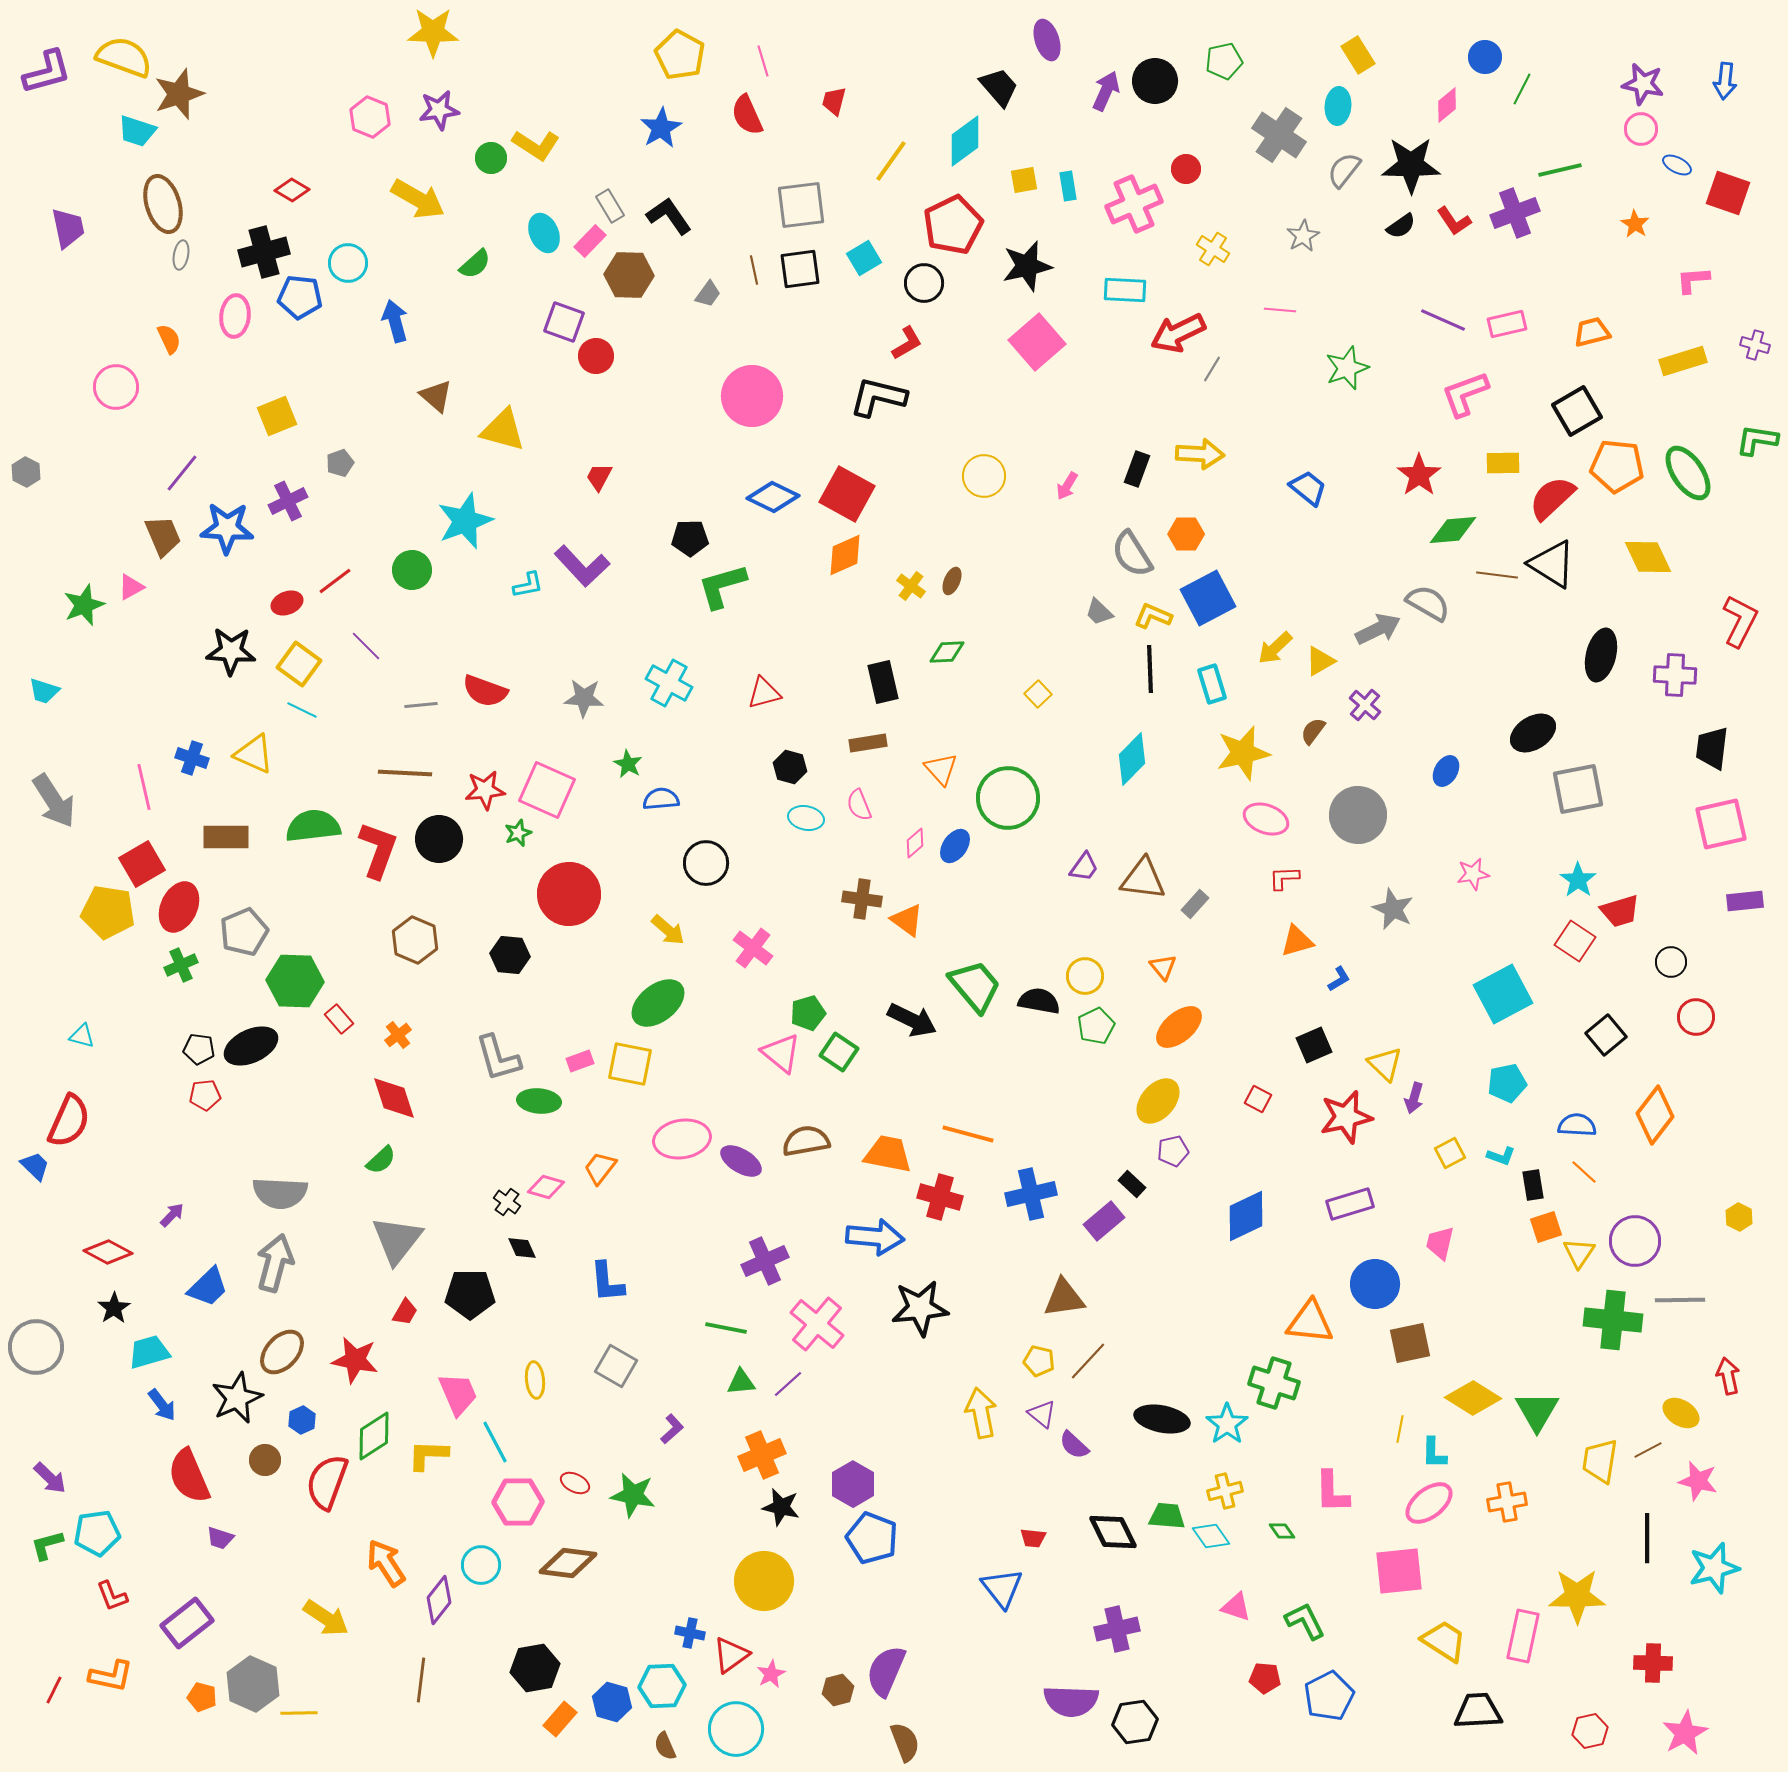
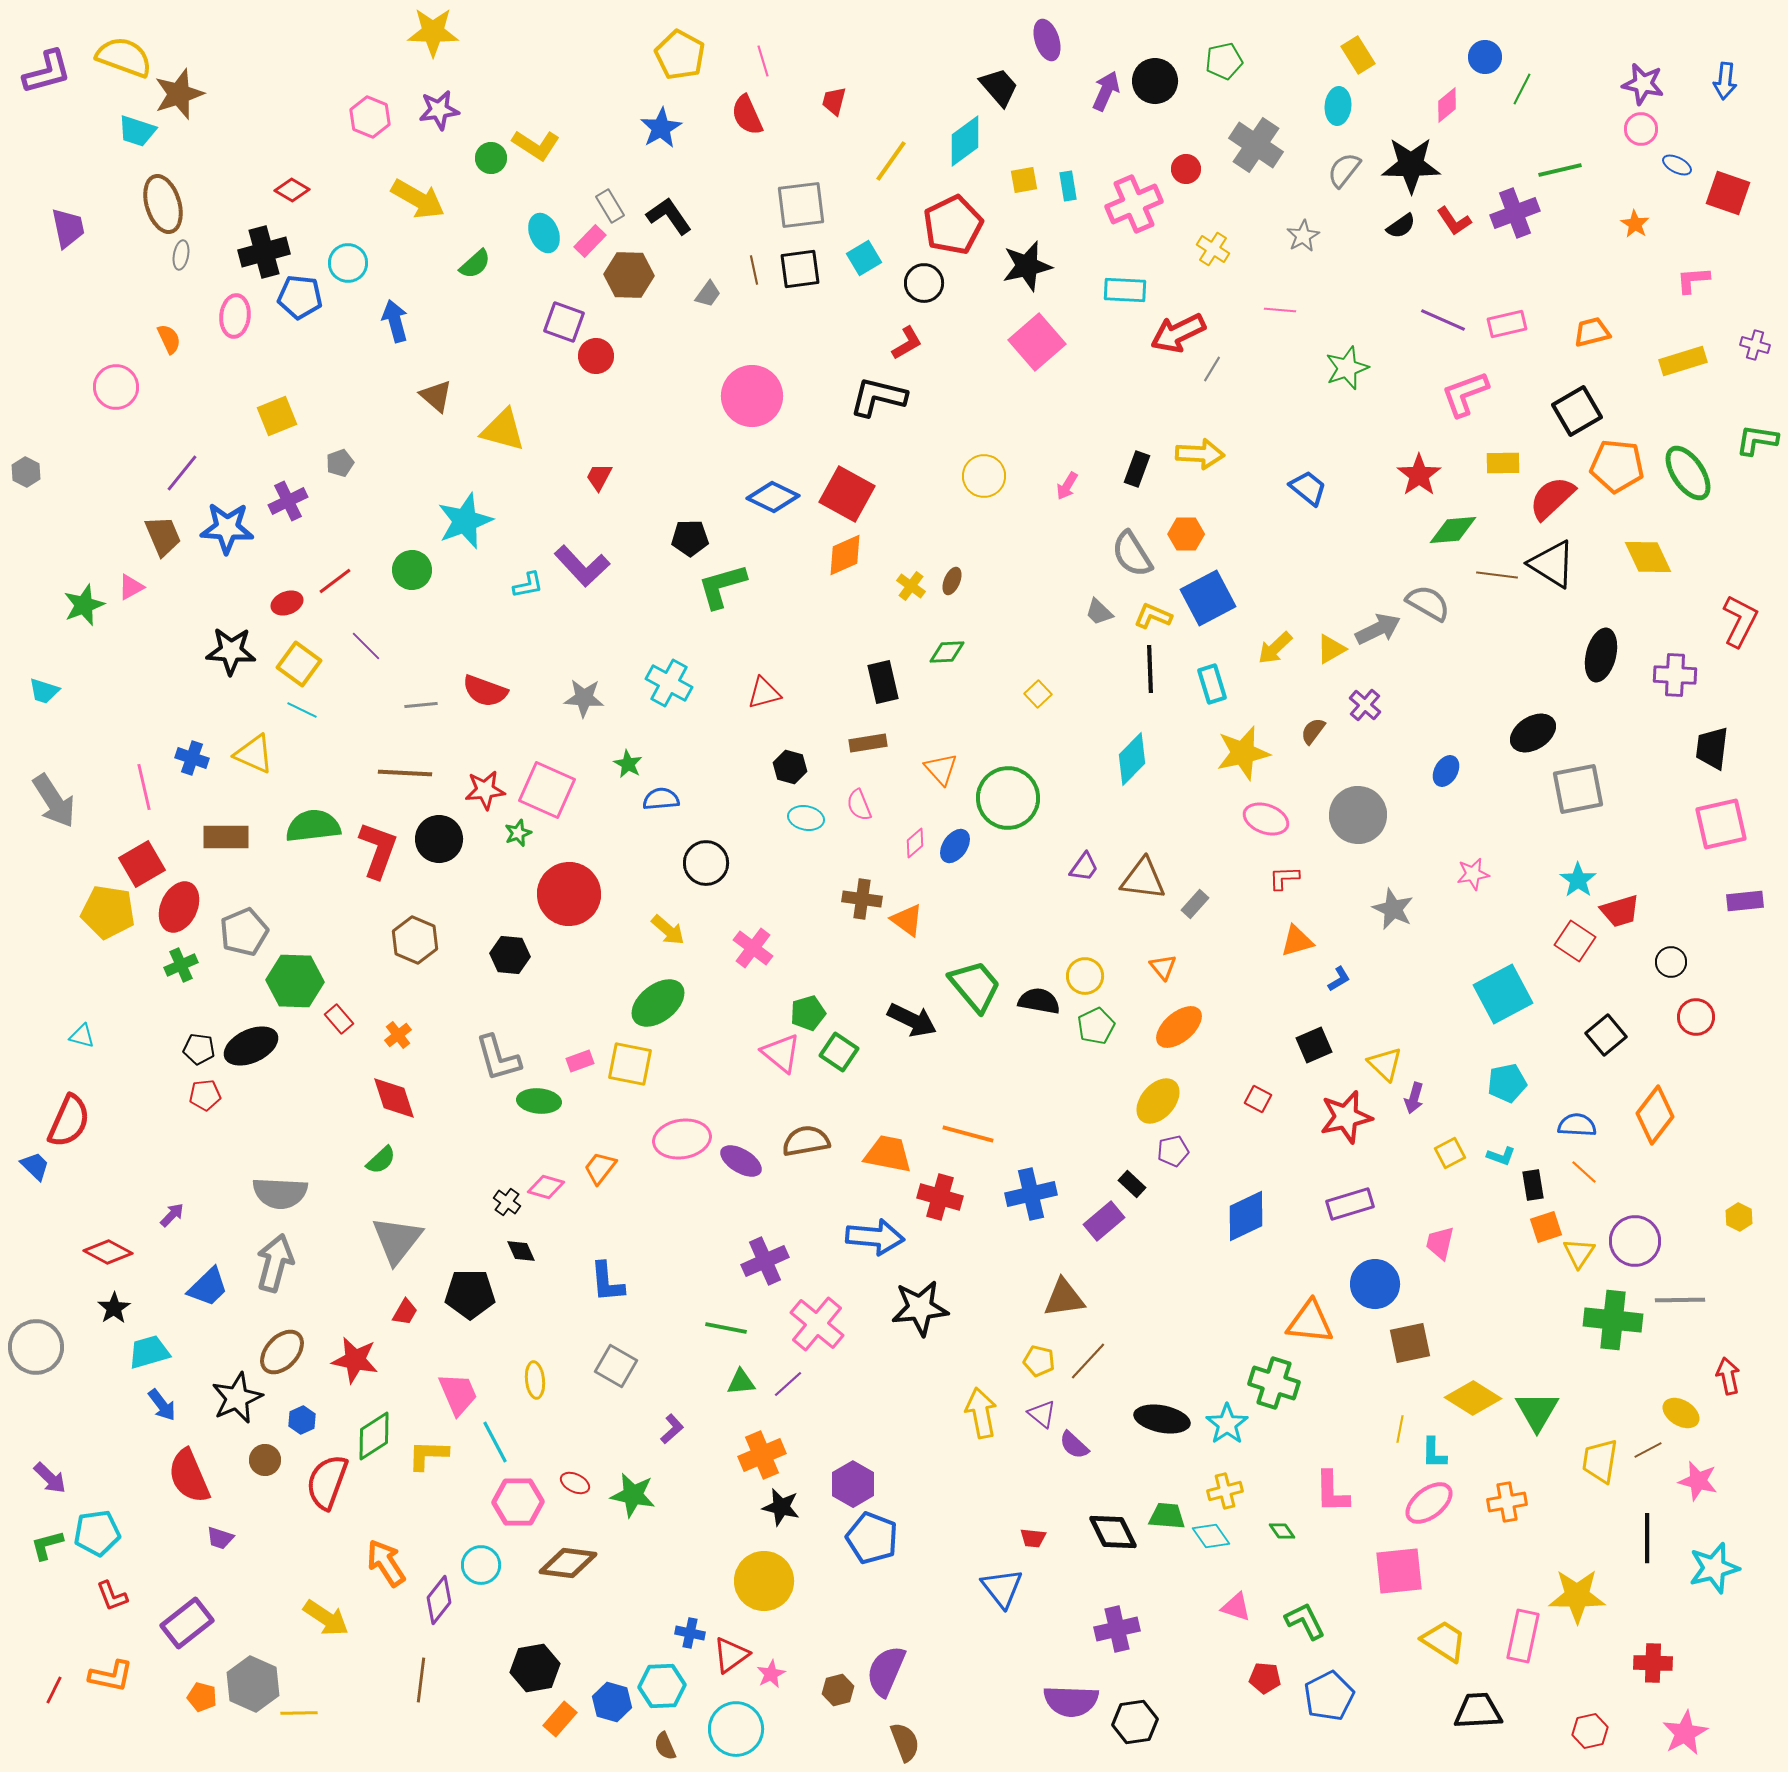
gray cross at (1279, 135): moved 23 px left, 10 px down
yellow triangle at (1320, 661): moved 11 px right, 12 px up
black diamond at (522, 1248): moved 1 px left, 3 px down
